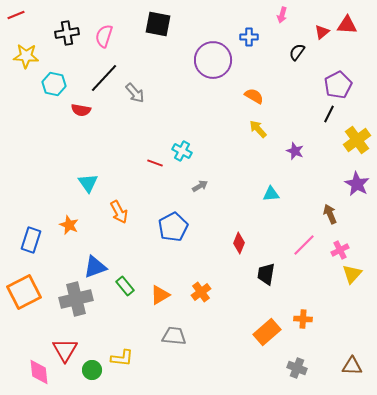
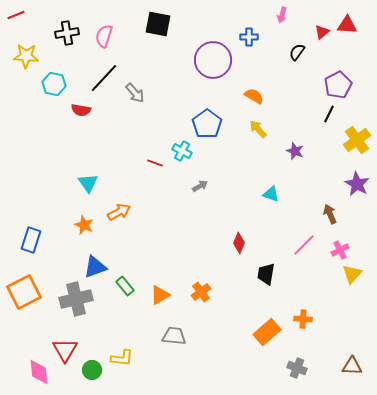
cyan triangle at (271, 194): rotated 24 degrees clockwise
orange arrow at (119, 212): rotated 90 degrees counterclockwise
orange star at (69, 225): moved 15 px right
blue pentagon at (173, 227): moved 34 px right, 103 px up; rotated 8 degrees counterclockwise
